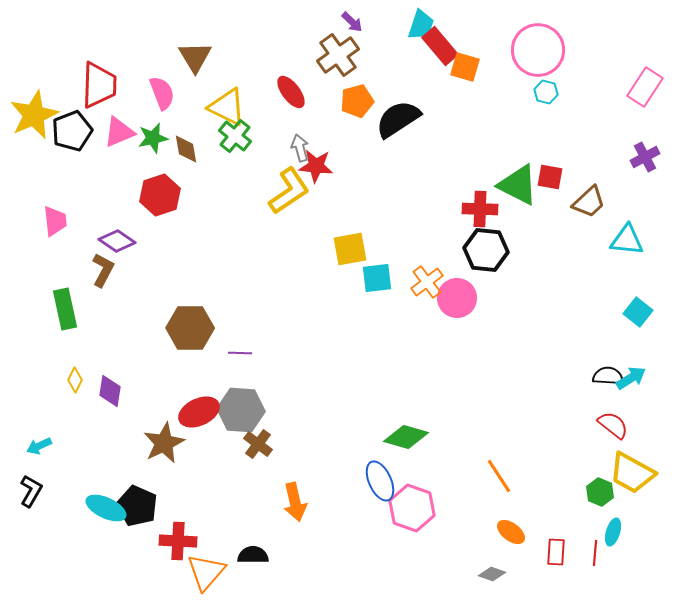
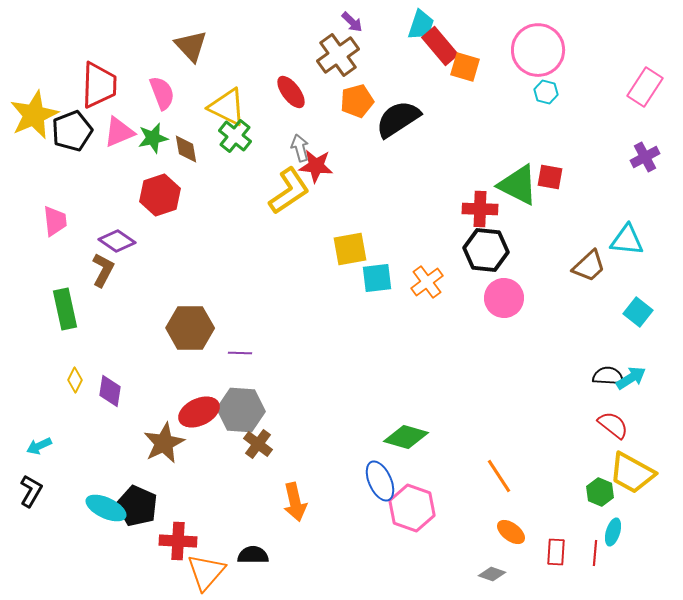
brown triangle at (195, 57): moved 4 px left, 11 px up; rotated 12 degrees counterclockwise
brown trapezoid at (589, 202): moved 64 px down
pink circle at (457, 298): moved 47 px right
